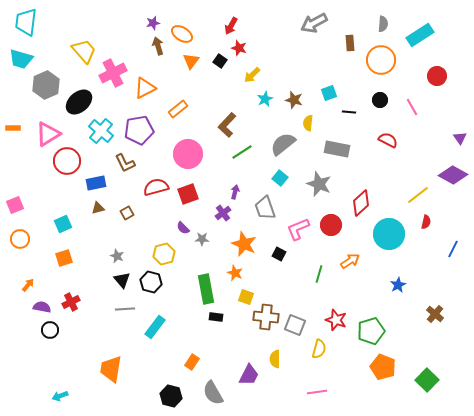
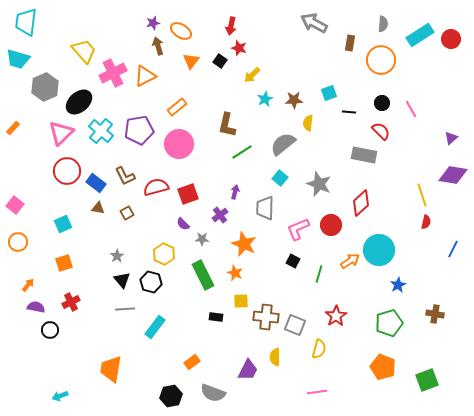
gray arrow at (314, 23): rotated 56 degrees clockwise
red arrow at (231, 26): rotated 18 degrees counterclockwise
orange ellipse at (182, 34): moved 1 px left, 3 px up
brown rectangle at (350, 43): rotated 14 degrees clockwise
cyan trapezoid at (21, 59): moved 3 px left
red circle at (437, 76): moved 14 px right, 37 px up
gray hexagon at (46, 85): moved 1 px left, 2 px down
orange triangle at (145, 88): moved 12 px up
brown star at (294, 100): rotated 18 degrees counterclockwise
black circle at (380, 100): moved 2 px right, 3 px down
pink line at (412, 107): moved 1 px left, 2 px down
orange rectangle at (178, 109): moved 1 px left, 2 px up
brown L-shape at (227, 125): rotated 30 degrees counterclockwise
orange rectangle at (13, 128): rotated 48 degrees counterclockwise
pink triangle at (48, 134): moved 13 px right, 1 px up; rotated 12 degrees counterclockwise
purple triangle at (460, 138): moved 9 px left; rotated 24 degrees clockwise
red semicircle at (388, 140): moved 7 px left, 9 px up; rotated 18 degrees clockwise
gray rectangle at (337, 149): moved 27 px right, 6 px down
pink circle at (188, 154): moved 9 px left, 10 px up
red circle at (67, 161): moved 10 px down
brown L-shape at (125, 163): moved 13 px down
purple diamond at (453, 175): rotated 20 degrees counterclockwise
blue rectangle at (96, 183): rotated 48 degrees clockwise
yellow line at (418, 195): moved 4 px right; rotated 70 degrees counterclockwise
pink square at (15, 205): rotated 30 degrees counterclockwise
brown triangle at (98, 208): rotated 24 degrees clockwise
gray trapezoid at (265, 208): rotated 20 degrees clockwise
purple cross at (223, 213): moved 3 px left, 2 px down
purple semicircle at (183, 228): moved 4 px up
cyan circle at (389, 234): moved 10 px left, 16 px down
orange circle at (20, 239): moved 2 px left, 3 px down
yellow hexagon at (164, 254): rotated 20 degrees counterclockwise
black square at (279, 254): moved 14 px right, 7 px down
gray star at (117, 256): rotated 16 degrees clockwise
orange square at (64, 258): moved 5 px down
green rectangle at (206, 289): moved 3 px left, 14 px up; rotated 16 degrees counterclockwise
yellow square at (246, 297): moved 5 px left, 4 px down; rotated 21 degrees counterclockwise
purple semicircle at (42, 307): moved 6 px left
brown cross at (435, 314): rotated 30 degrees counterclockwise
red star at (336, 320): moved 4 px up; rotated 20 degrees clockwise
green pentagon at (371, 331): moved 18 px right, 8 px up
yellow semicircle at (275, 359): moved 2 px up
orange rectangle at (192, 362): rotated 21 degrees clockwise
purple trapezoid at (249, 375): moved 1 px left, 5 px up
green square at (427, 380): rotated 25 degrees clockwise
gray semicircle at (213, 393): rotated 40 degrees counterclockwise
black hexagon at (171, 396): rotated 25 degrees counterclockwise
